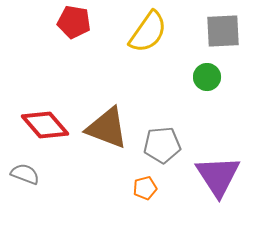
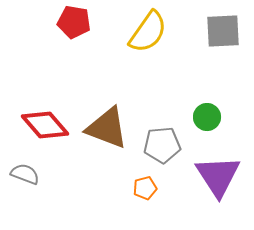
green circle: moved 40 px down
